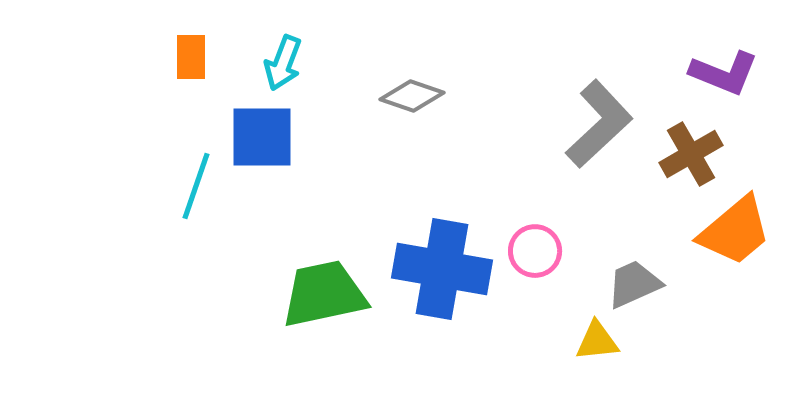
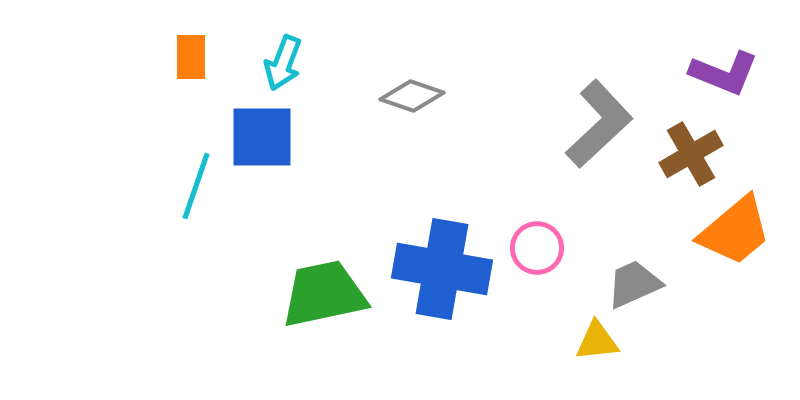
pink circle: moved 2 px right, 3 px up
